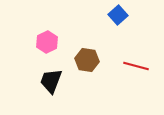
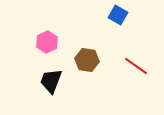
blue square: rotated 18 degrees counterclockwise
red line: rotated 20 degrees clockwise
